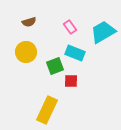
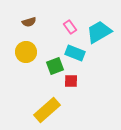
cyan trapezoid: moved 4 px left
yellow rectangle: rotated 24 degrees clockwise
